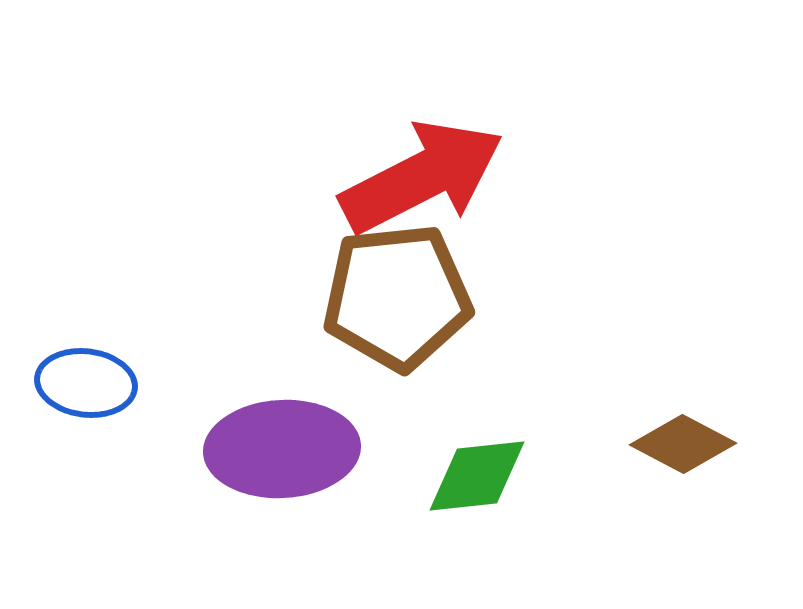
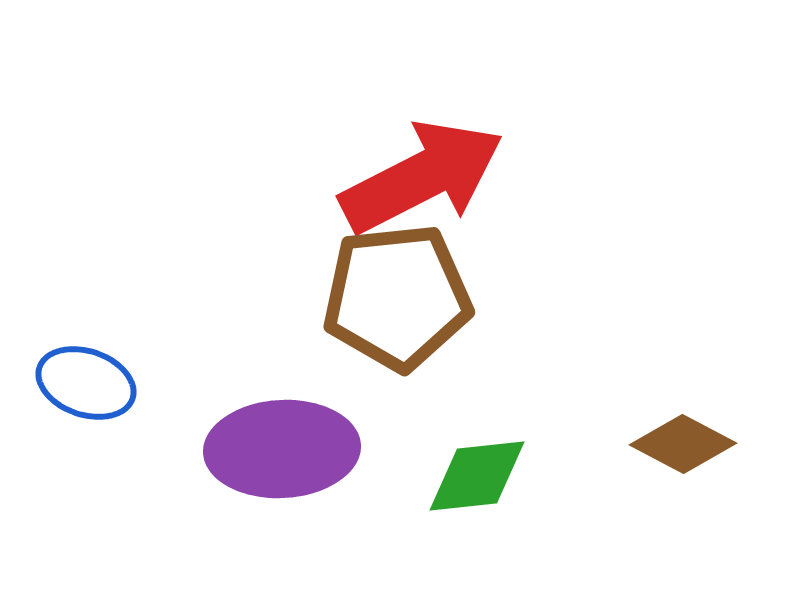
blue ellipse: rotated 12 degrees clockwise
